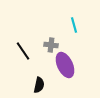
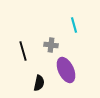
black line: rotated 18 degrees clockwise
purple ellipse: moved 1 px right, 5 px down
black semicircle: moved 2 px up
